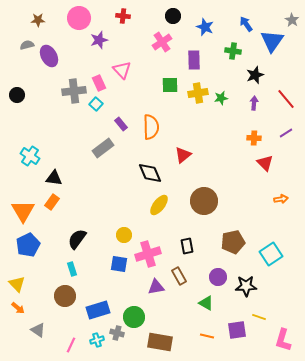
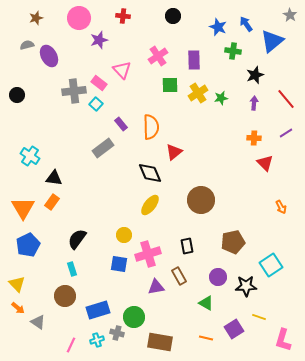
brown star at (38, 20): moved 2 px left, 2 px up; rotated 16 degrees counterclockwise
gray star at (292, 20): moved 2 px left, 5 px up
blue star at (205, 27): moved 13 px right
blue triangle at (272, 41): rotated 15 degrees clockwise
pink cross at (162, 42): moved 4 px left, 14 px down
pink rectangle at (99, 83): rotated 28 degrees counterclockwise
yellow cross at (198, 93): rotated 24 degrees counterclockwise
red triangle at (183, 155): moved 9 px left, 3 px up
orange arrow at (281, 199): moved 8 px down; rotated 72 degrees clockwise
brown circle at (204, 201): moved 3 px left, 1 px up
yellow ellipse at (159, 205): moved 9 px left
orange triangle at (23, 211): moved 3 px up
cyan square at (271, 254): moved 11 px down
gray triangle at (38, 330): moved 8 px up
purple square at (237, 330): moved 3 px left, 1 px up; rotated 24 degrees counterclockwise
orange line at (207, 336): moved 1 px left, 2 px down
